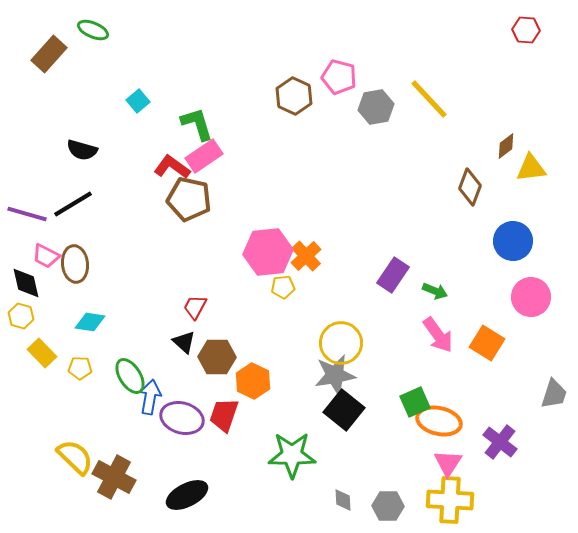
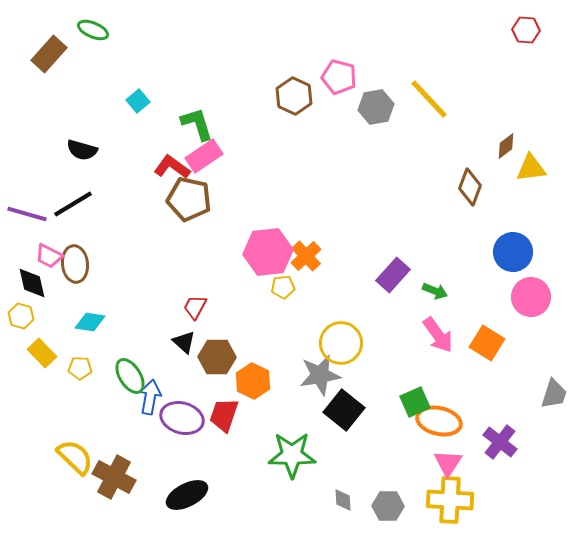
blue circle at (513, 241): moved 11 px down
pink trapezoid at (46, 256): moved 3 px right
purple rectangle at (393, 275): rotated 8 degrees clockwise
black diamond at (26, 283): moved 6 px right
gray star at (335, 375): moved 15 px left
